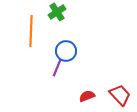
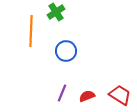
green cross: moved 1 px left
purple line: moved 5 px right, 25 px down
red trapezoid: rotated 15 degrees counterclockwise
